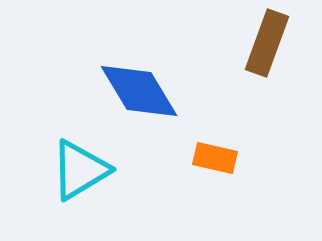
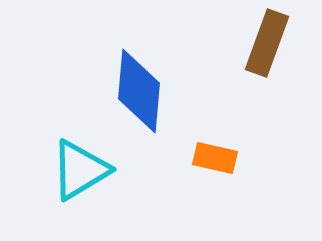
blue diamond: rotated 36 degrees clockwise
